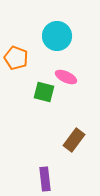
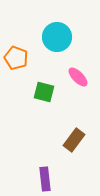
cyan circle: moved 1 px down
pink ellipse: moved 12 px right; rotated 20 degrees clockwise
